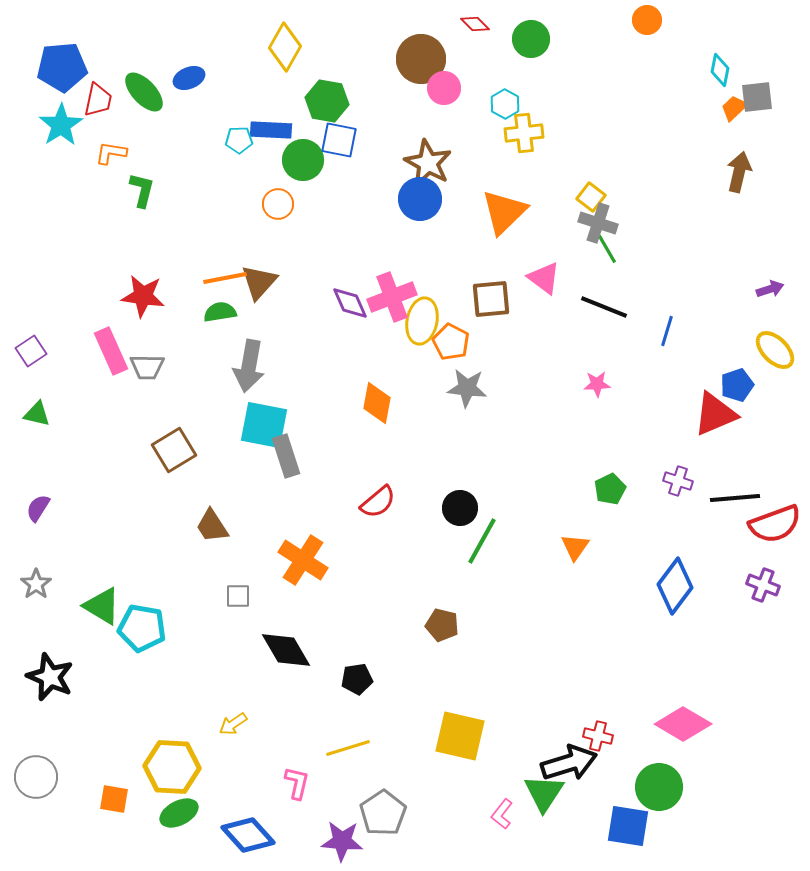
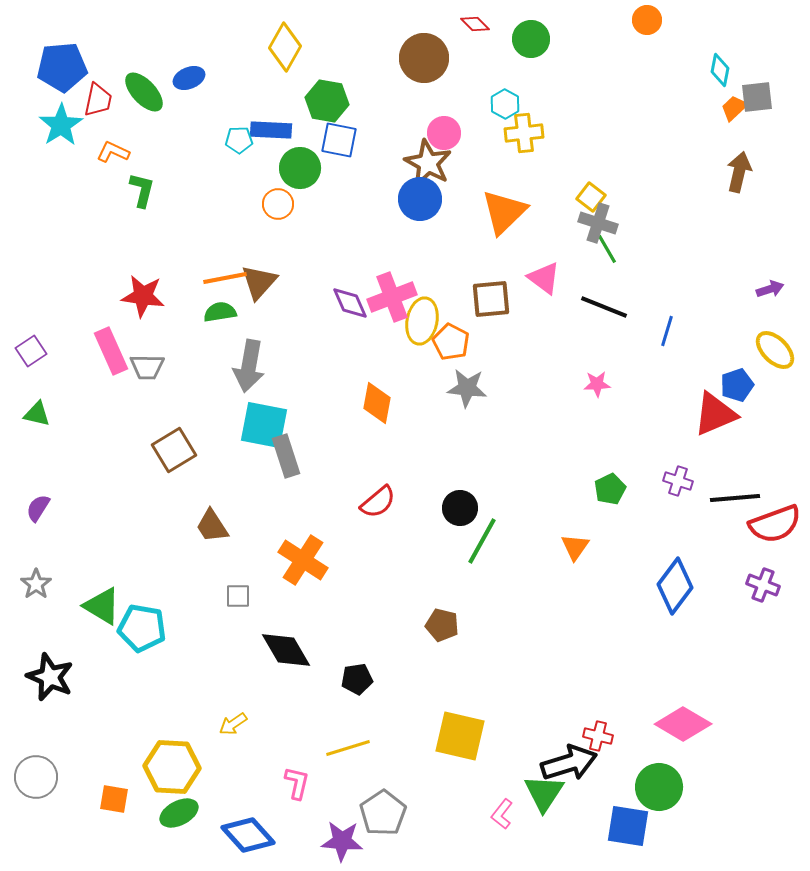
brown circle at (421, 59): moved 3 px right, 1 px up
pink circle at (444, 88): moved 45 px down
orange L-shape at (111, 153): moved 2 px right, 1 px up; rotated 16 degrees clockwise
green circle at (303, 160): moved 3 px left, 8 px down
